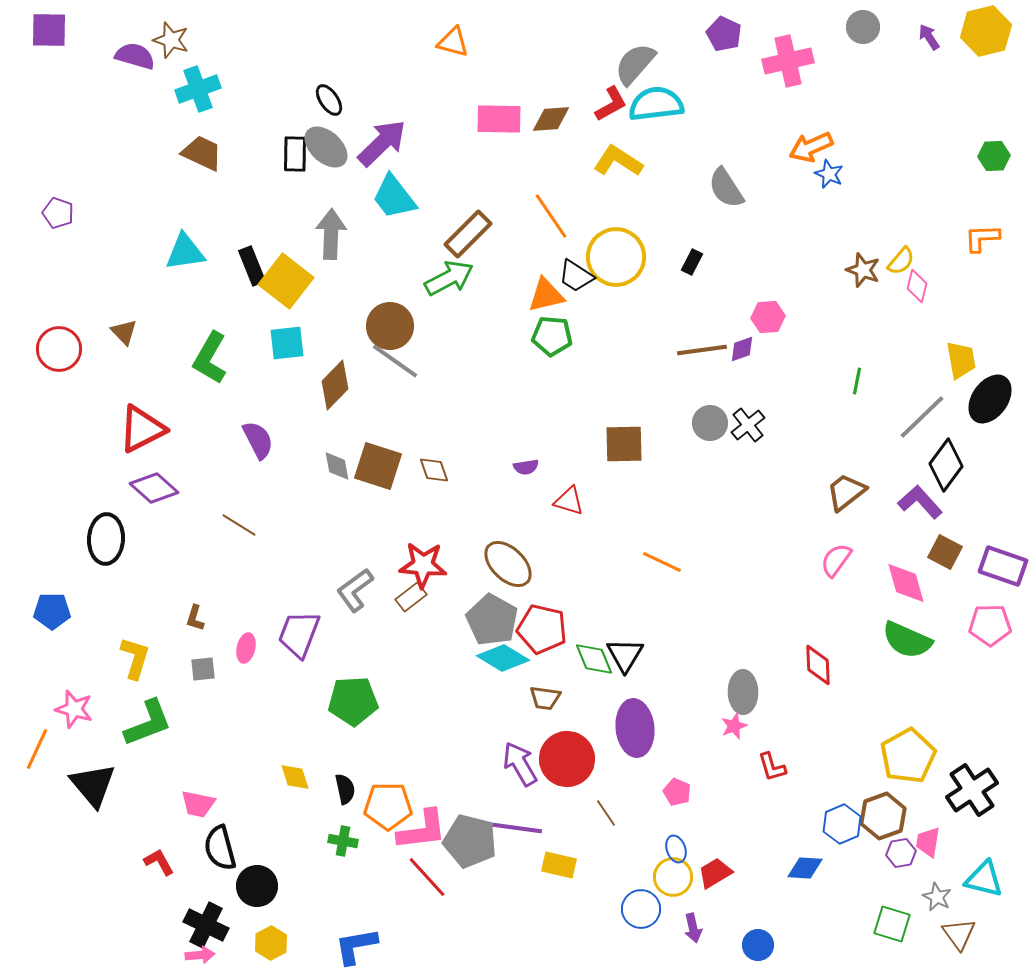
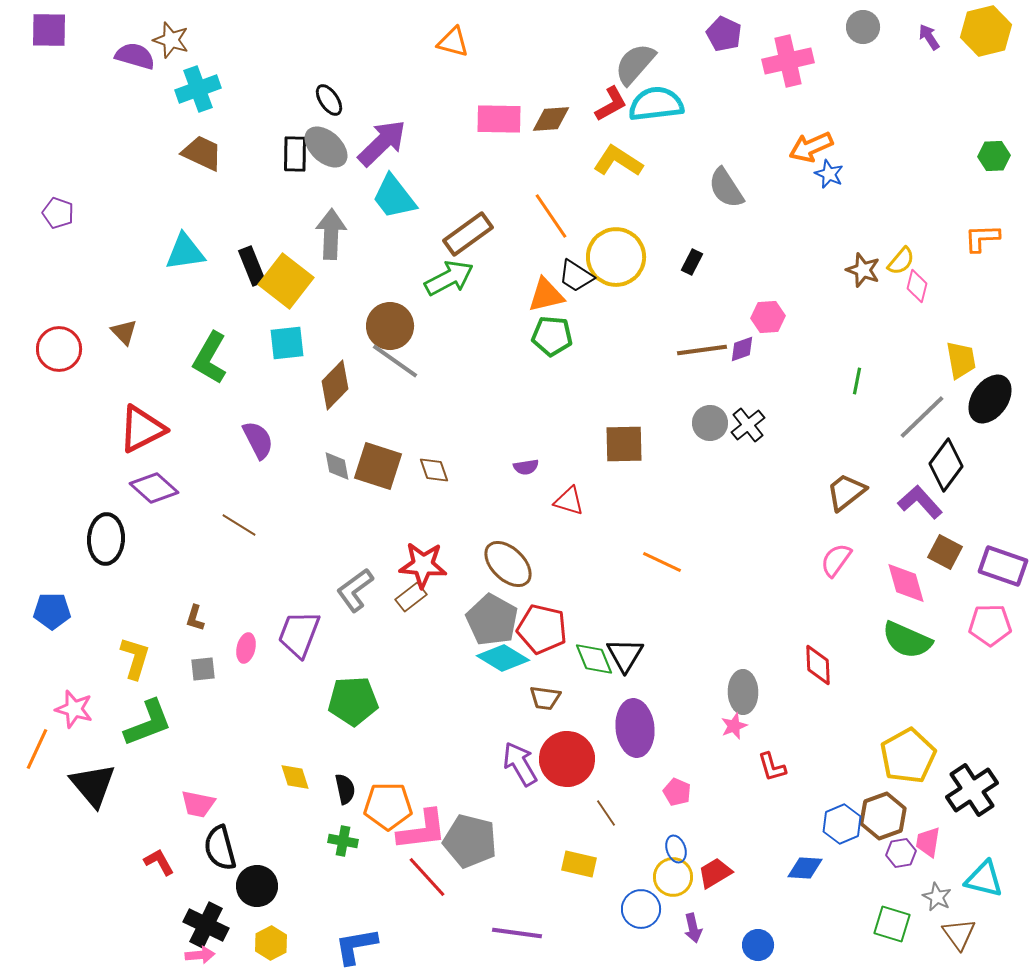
brown rectangle at (468, 234): rotated 9 degrees clockwise
purple line at (517, 828): moved 105 px down
yellow rectangle at (559, 865): moved 20 px right, 1 px up
